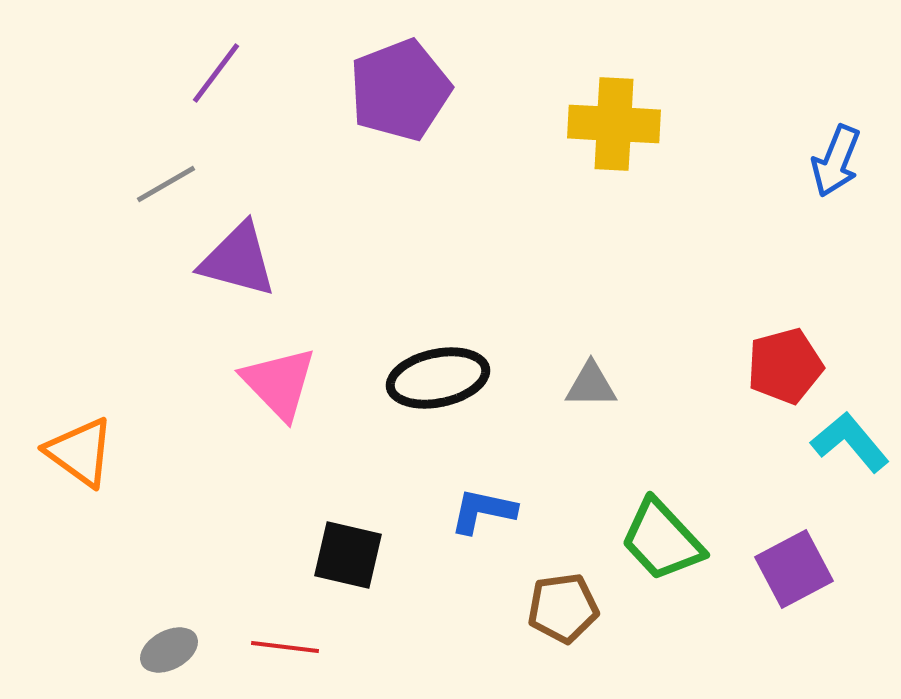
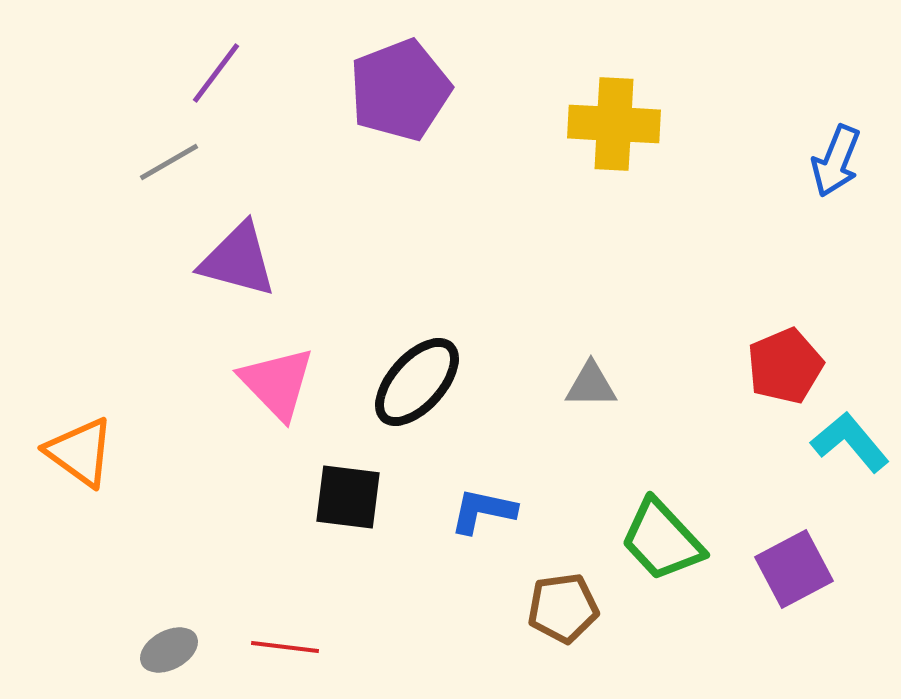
gray line: moved 3 px right, 22 px up
red pentagon: rotated 8 degrees counterclockwise
black ellipse: moved 21 px left, 4 px down; rotated 36 degrees counterclockwise
pink triangle: moved 2 px left
black square: moved 58 px up; rotated 6 degrees counterclockwise
